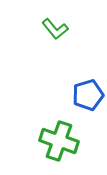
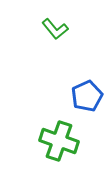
blue pentagon: moved 1 px left, 1 px down; rotated 8 degrees counterclockwise
